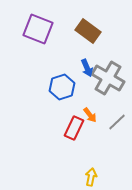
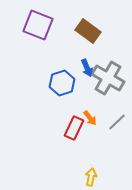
purple square: moved 4 px up
blue hexagon: moved 4 px up
orange arrow: moved 3 px down
